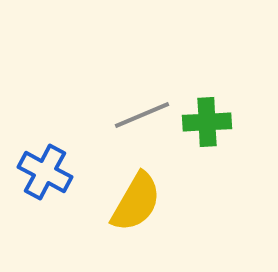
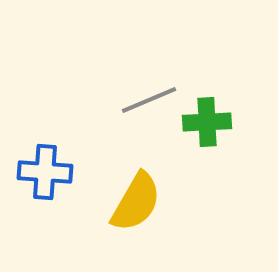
gray line: moved 7 px right, 15 px up
blue cross: rotated 24 degrees counterclockwise
